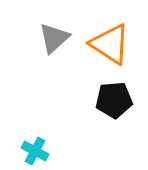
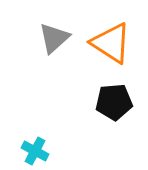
orange triangle: moved 1 px right, 1 px up
black pentagon: moved 2 px down
